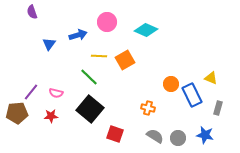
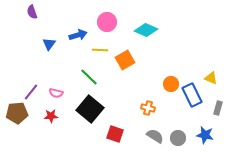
yellow line: moved 1 px right, 6 px up
